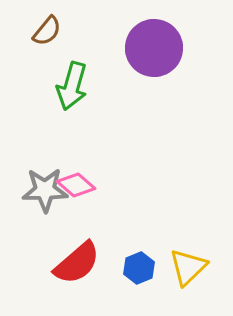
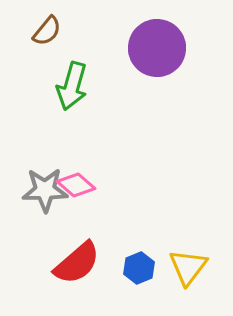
purple circle: moved 3 px right
yellow triangle: rotated 9 degrees counterclockwise
